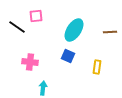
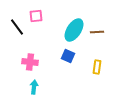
black line: rotated 18 degrees clockwise
brown line: moved 13 px left
cyan arrow: moved 9 px left, 1 px up
